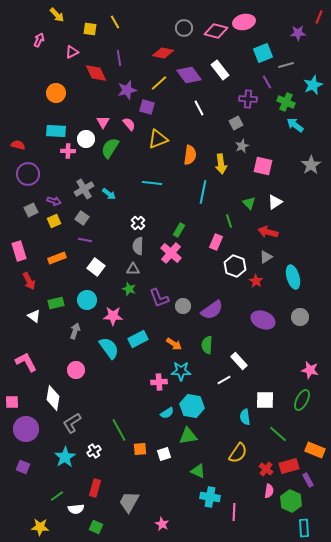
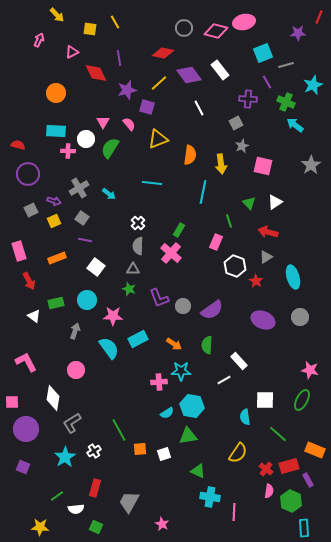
gray cross at (84, 189): moved 5 px left, 1 px up
